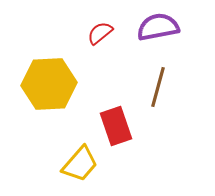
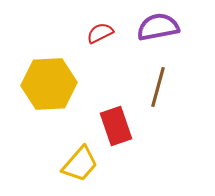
red semicircle: rotated 12 degrees clockwise
